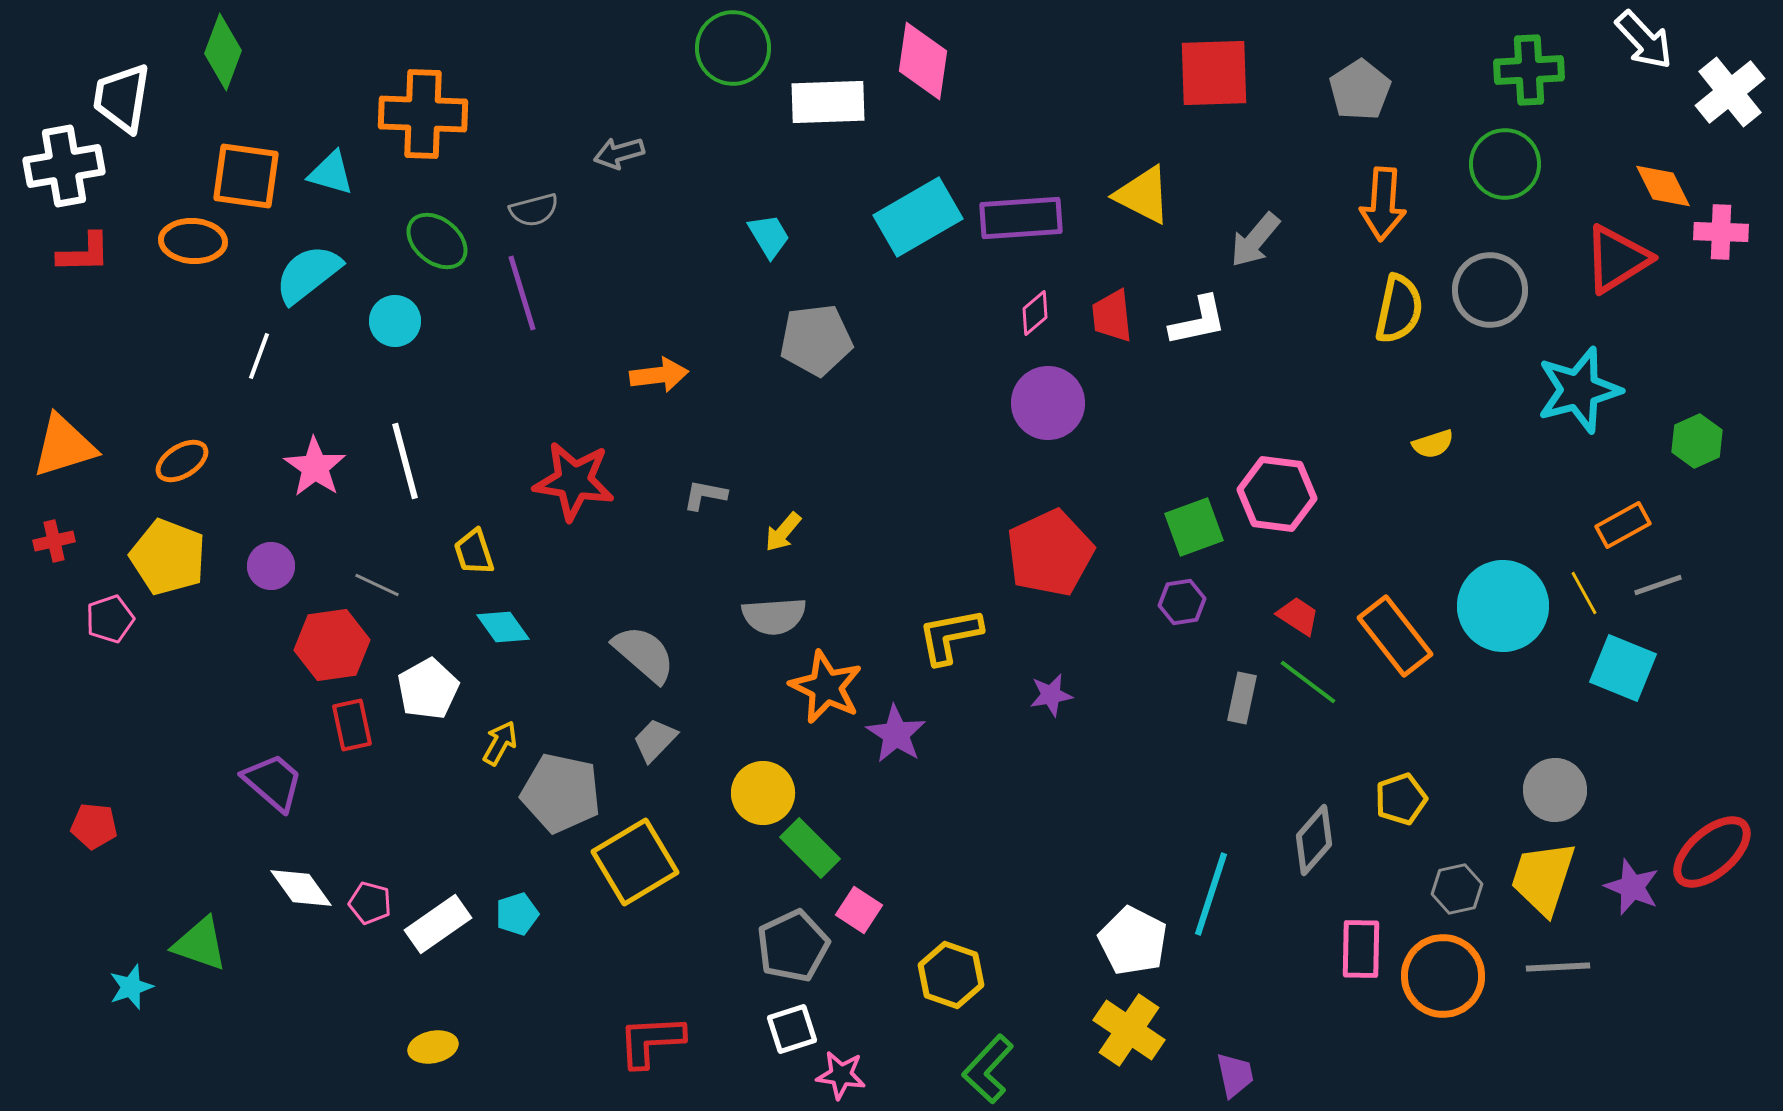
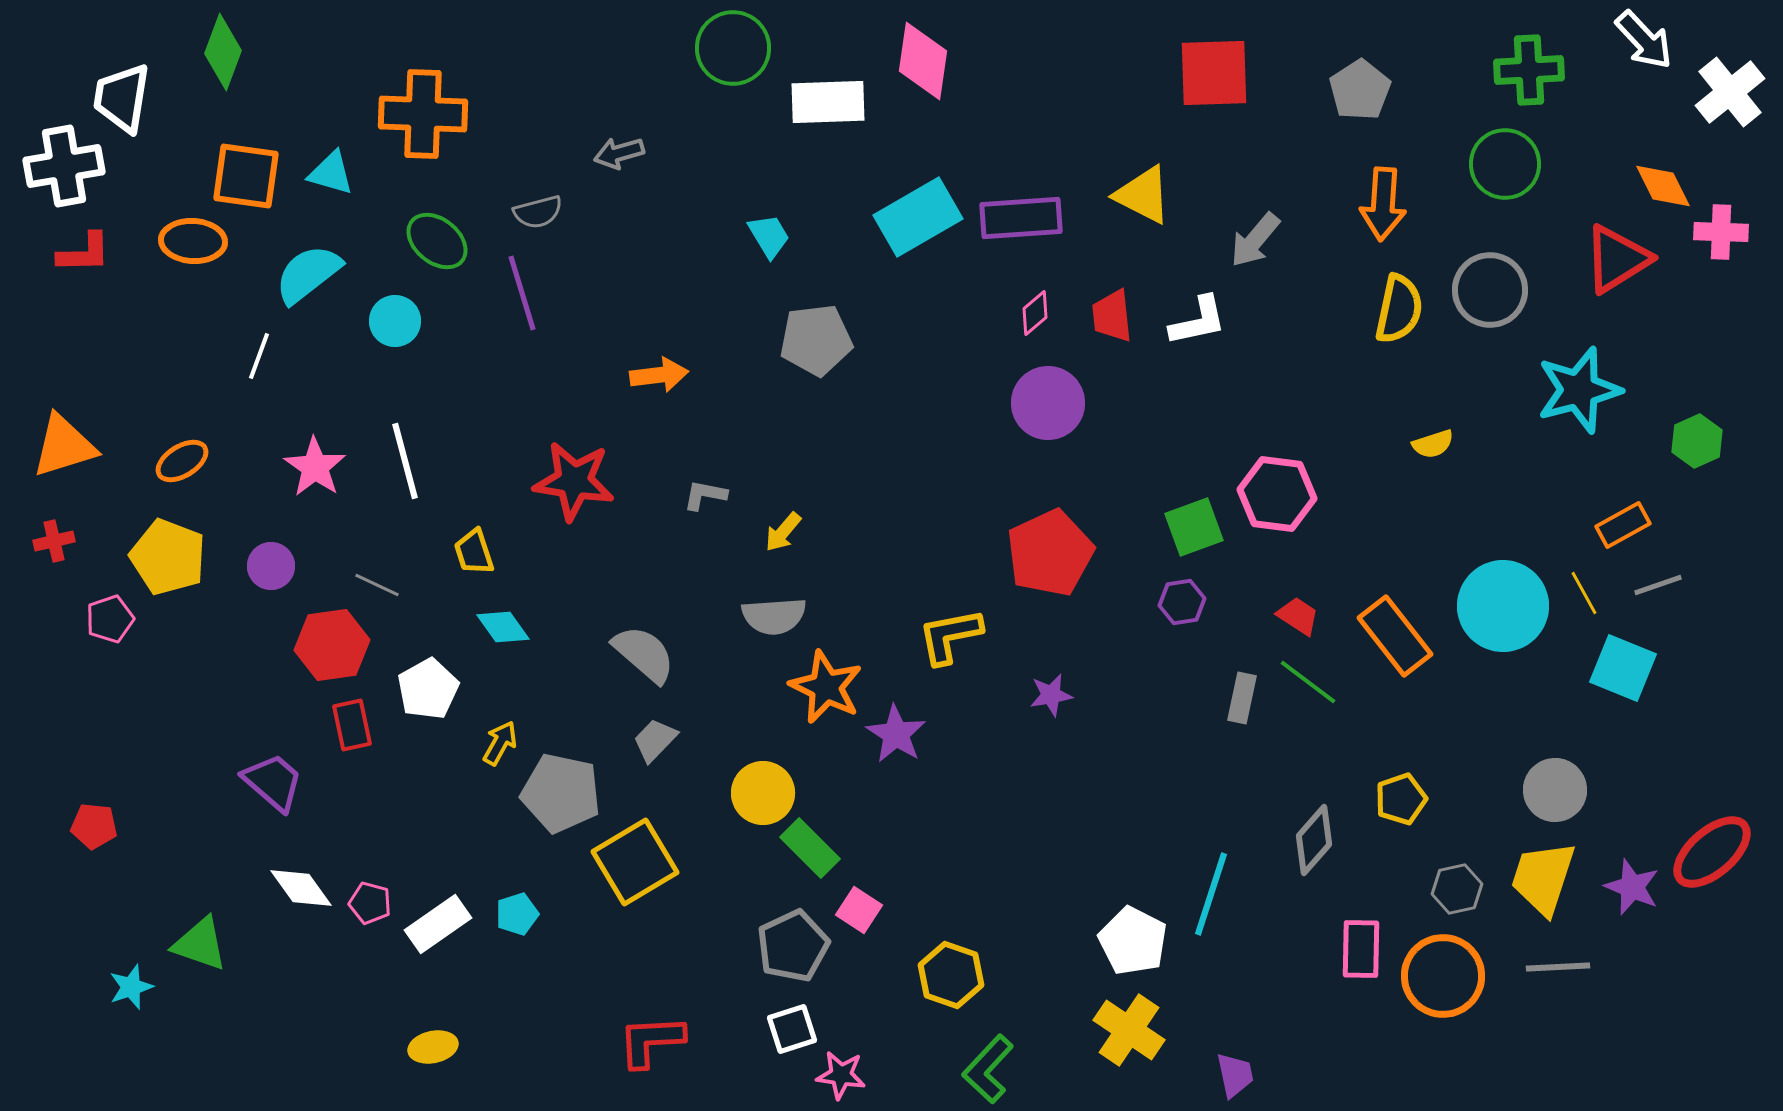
gray semicircle at (534, 210): moved 4 px right, 2 px down
